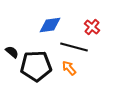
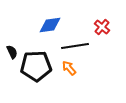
red cross: moved 10 px right
black line: moved 1 px right, 1 px up; rotated 24 degrees counterclockwise
black semicircle: rotated 24 degrees clockwise
